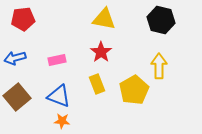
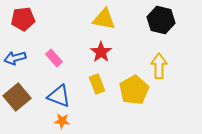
pink rectangle: moved 3 px left, 2 px up; rotated 60 degrees clockwise
